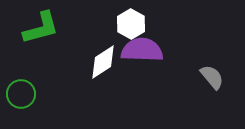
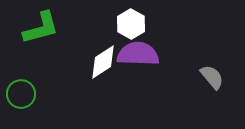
purple semicircle: moved 4 px left, 4 px down
